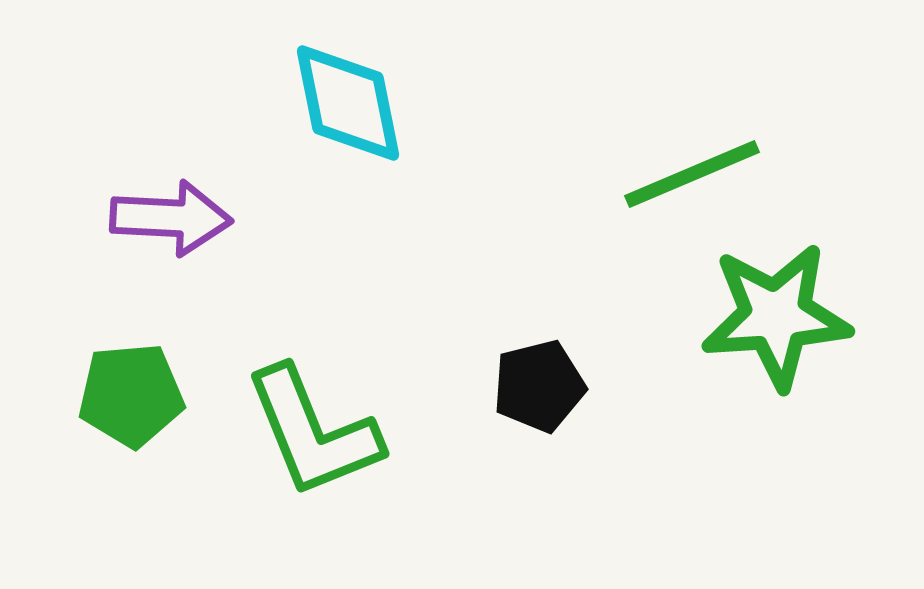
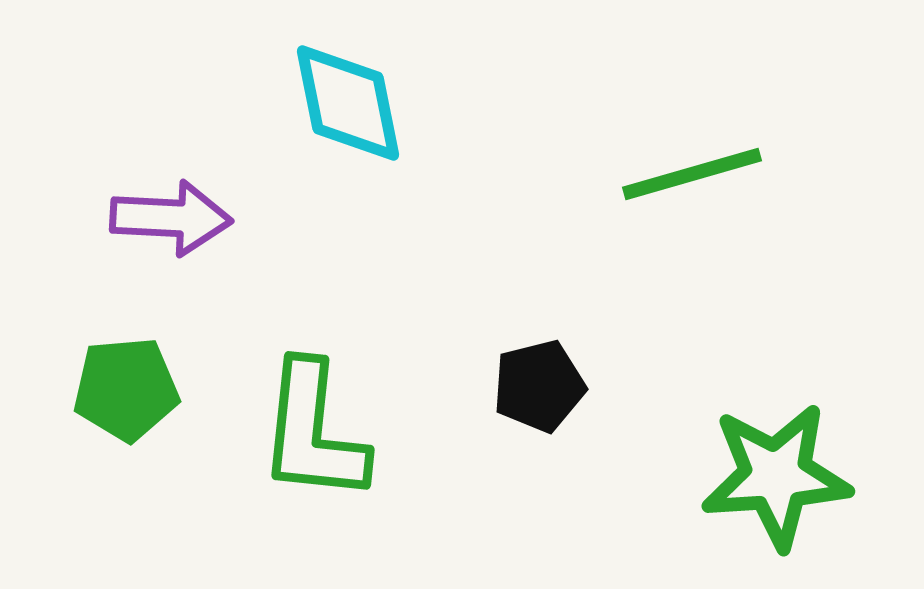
green line: rotated 7 degrees clockwise
green star: moved 160 px down
green pentagon: moved 5 px left, 6 px up
green L-shape: rotated 28 degrees clockwise
